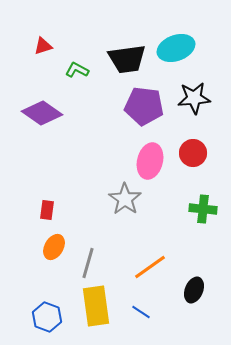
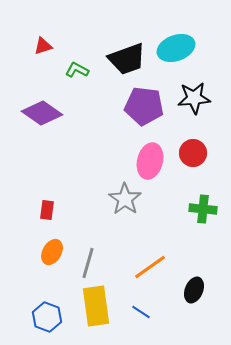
black trapezoid: rotated 12 degrees counterclockwise
orange ellipse: moved 2 px left, 5 px down
